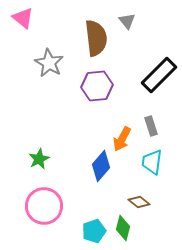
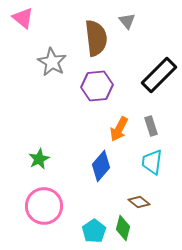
gray star: moved 3 px right, 1 px up
orange arrow: moved 3 px left, 10 px up
cyan pentagon: rotated 15 degrees counterclockwise
